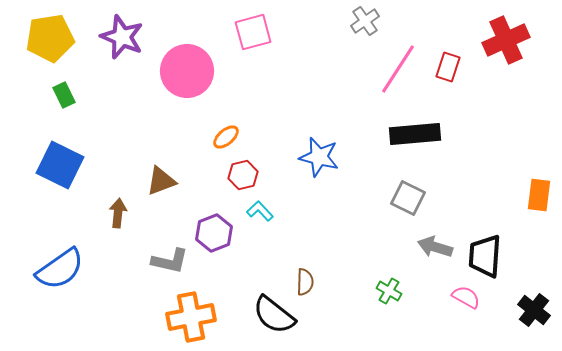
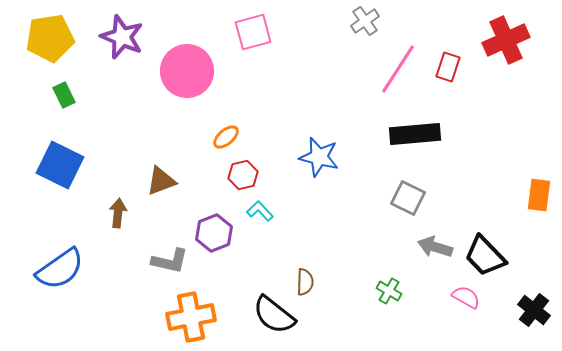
black trapezoid: rotated 48 degrees counterclockwise
